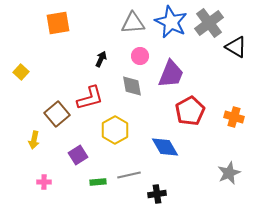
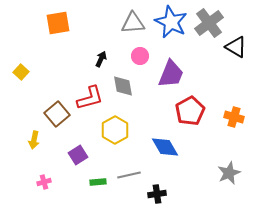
gray diamond: moved 9 px left
pink cross: rotated 16 degrees counterclockwise
